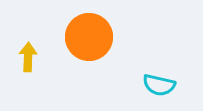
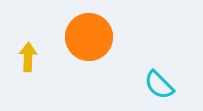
cyan semicircle: rotated 32 degrees clockwise
